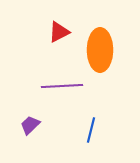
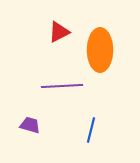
purple trapezoid: rotated 60 degrees clockwise
